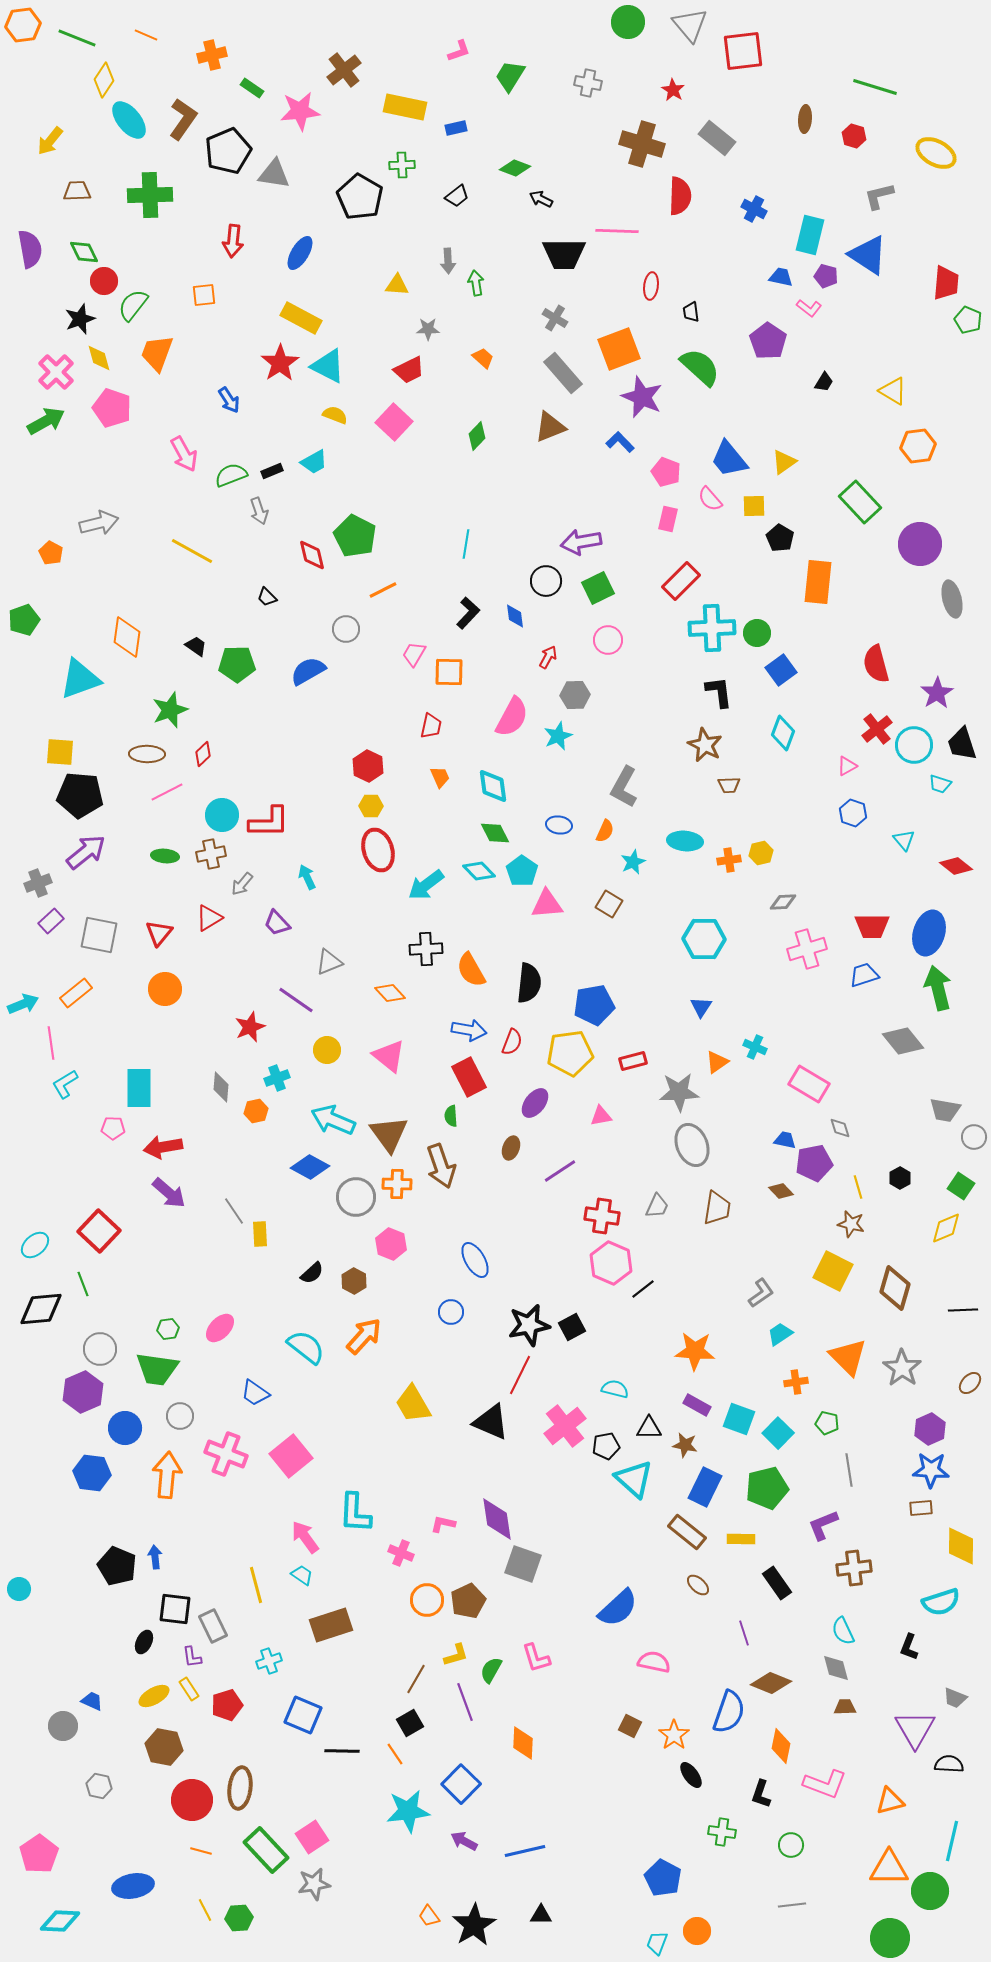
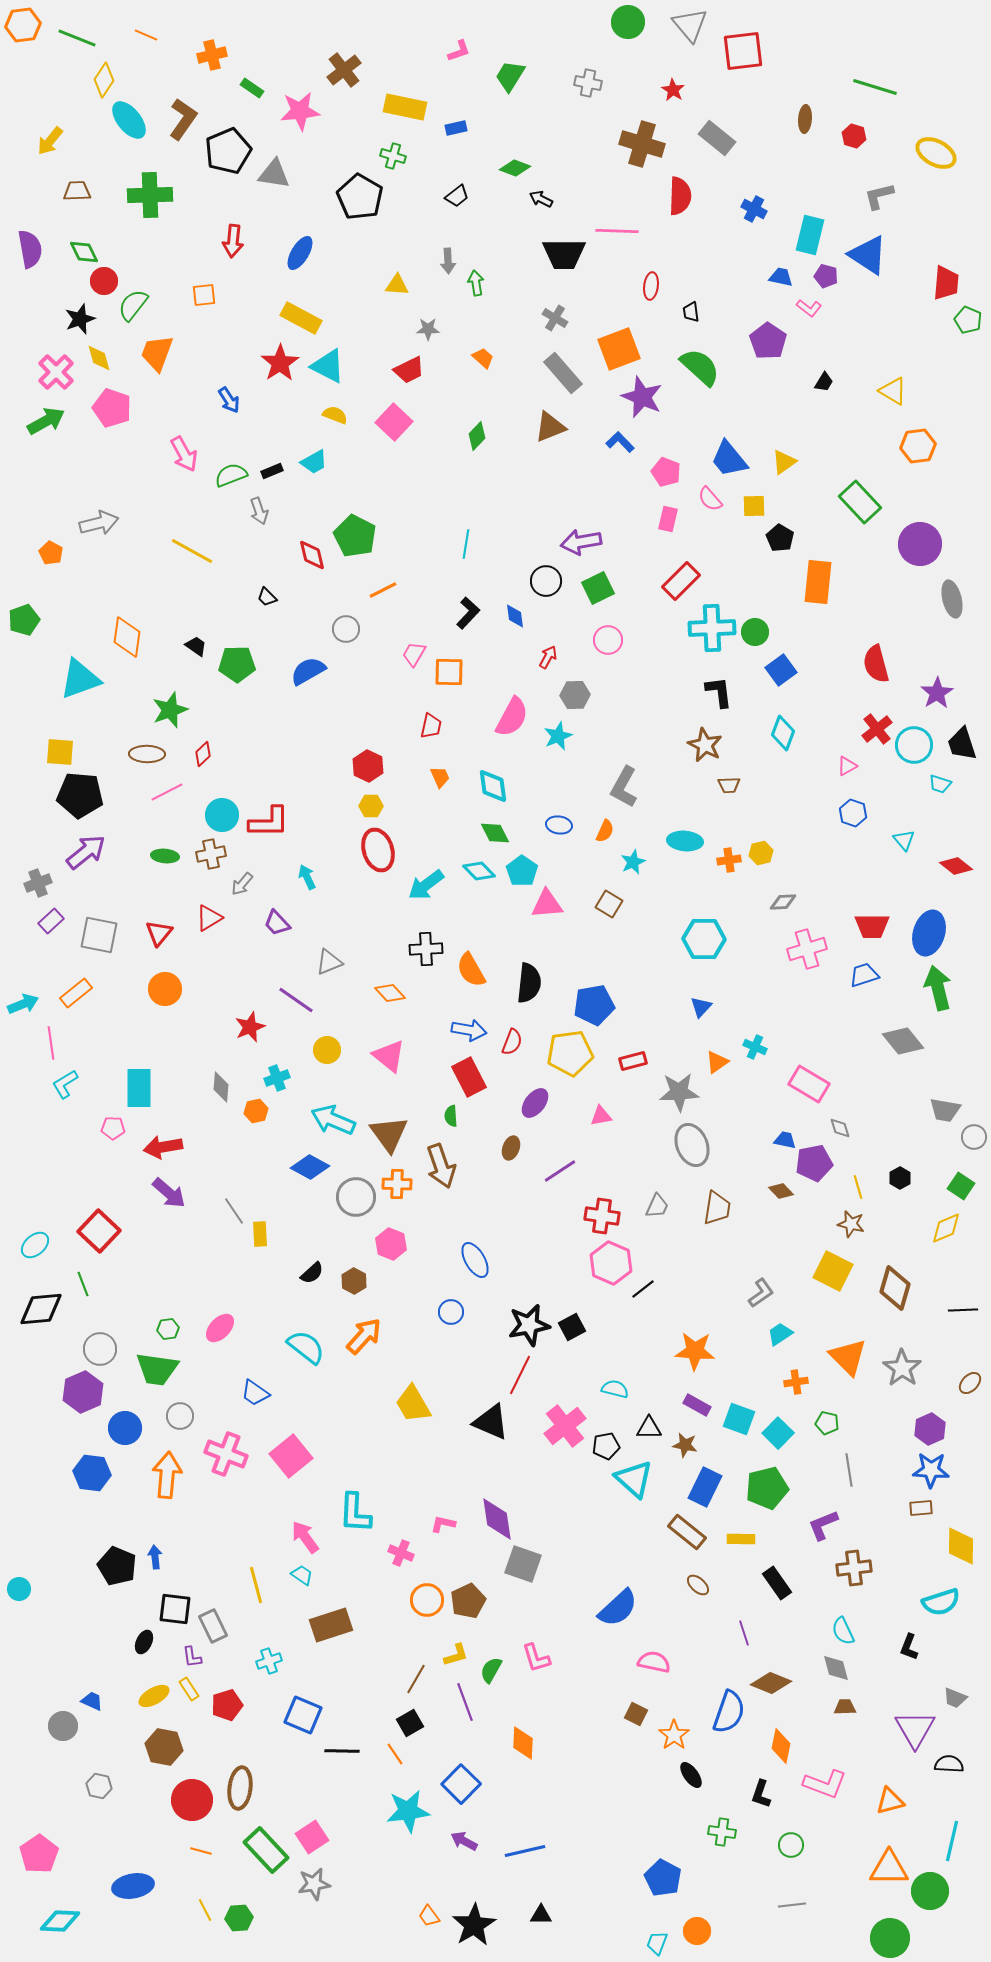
green cross at (402, 165): moved 9 px left, 9 px up; rotated 20 degrees clockwise
green circle at (757, 633): moved 2 px left, 1 px up
blue triangle at (701, 1007): rotated 10 degrees clockwise
brown square at (630, 1726): moved 6 px right, 12 px up
